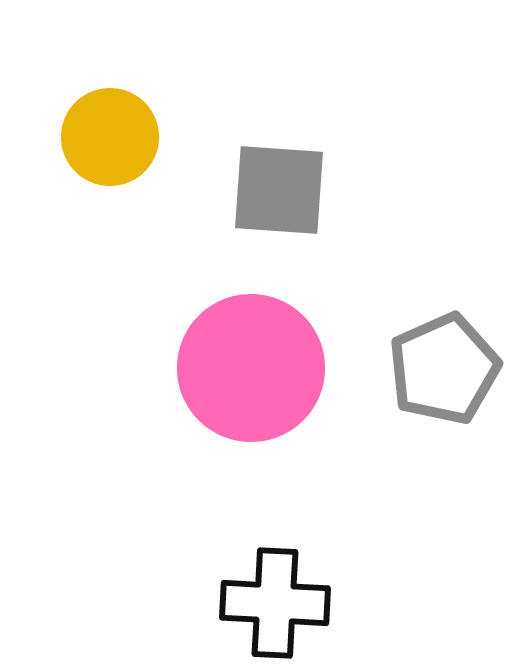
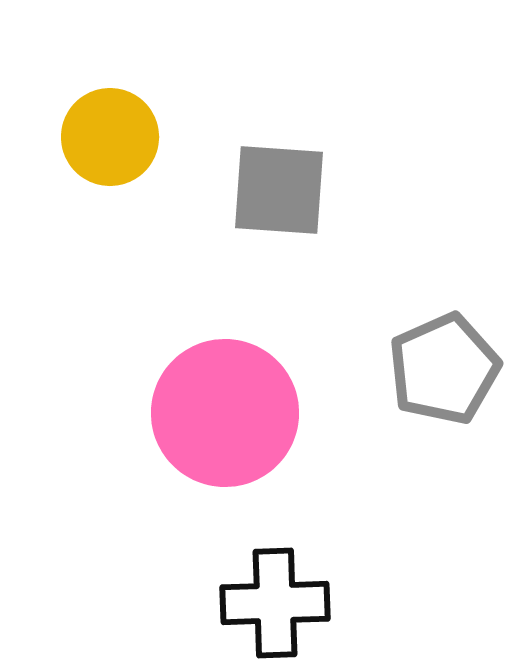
pink circle: moved 26 px left, 45 px down
black cross: rotated 5 degrees counterclockwise
